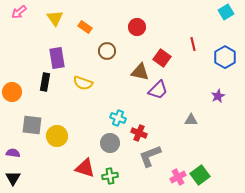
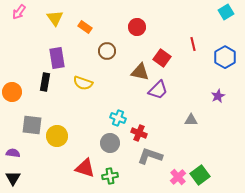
pink arrow: rotated 14 degrees counterclockwise
gray L-shape: rotated 40 degrees clockwise
pink cross: rotated 14 degrees counterclockwise
